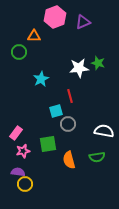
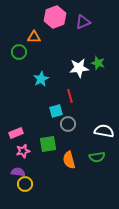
orange triangle: moved 1 px down
pink rectangle: rotated 32 degrees clockwise
